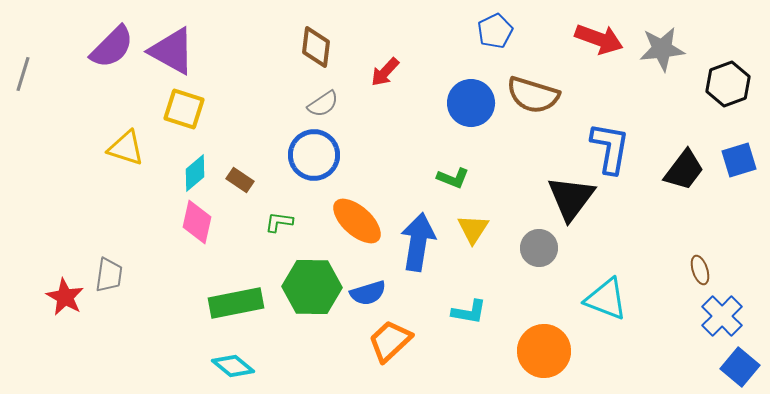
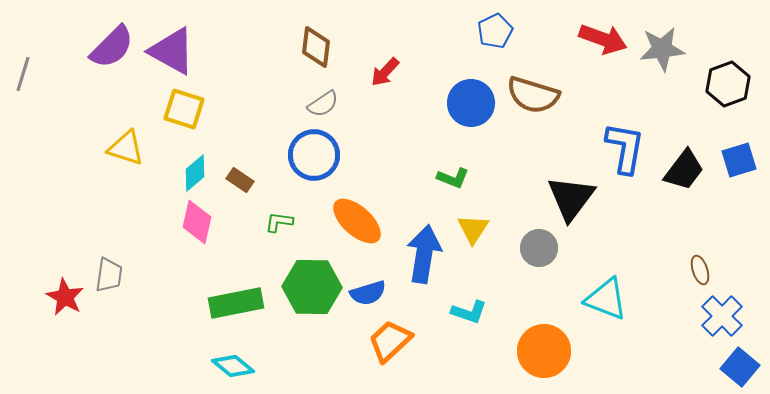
red arrow at (599, 39): moved 4 px right
blue L-shape at (610, 148): moved 15 px right
blue arrow at (418, 242): moved 6 px right, 12 px down
cyan L-shape at (469, 312): rotated 9 degrees clockwise
